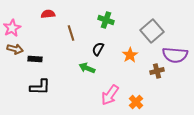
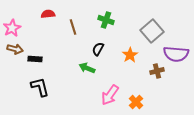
brown line: moved 2 px right, 6 px up
purple semicircle: moved 1 px right, 1 px up
black L-shape: rotated 105 degrees counterclockwise
